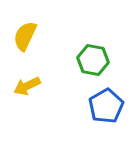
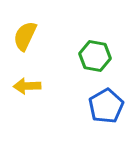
green hexagon: moved 2 px right, 4 px up
yellow arrow: rotated 24 degrees clockwise
